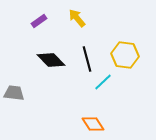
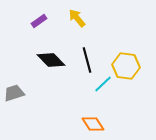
yellow hexagon: moved 1 px right, 11 px down
black line: moved 1 px down
cyan line: moved 2 px down
gray trapezoid: rotated 25 degrees counterclockwise
